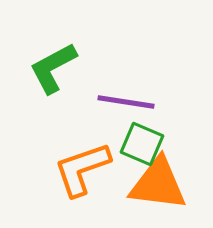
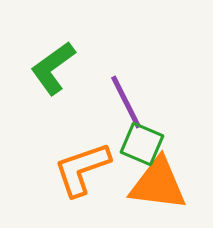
green L-shape: rotated 8 degrees counterclockwise
purple line: rotated 54 degrees clockwise
